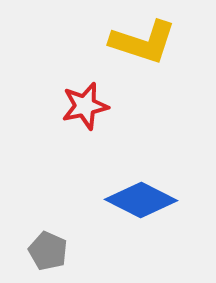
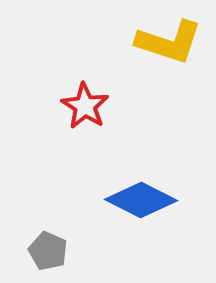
yellow L-shape: moved 26 px right
red star: rotated 27 degrees counterclockwise
